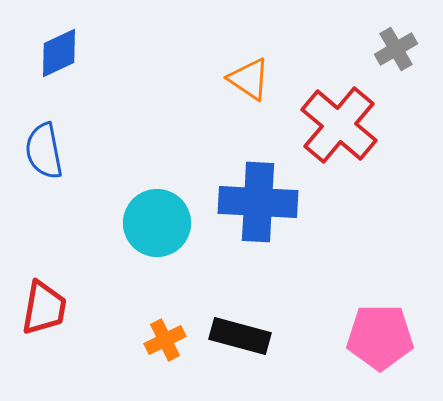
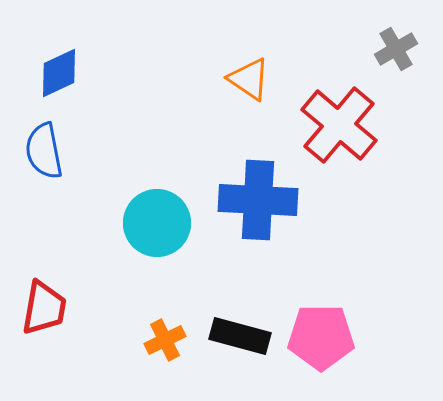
blue diamond: moved 20 px down
blue cross: moved 2 px up
pink pentagon: moved 59 px left
